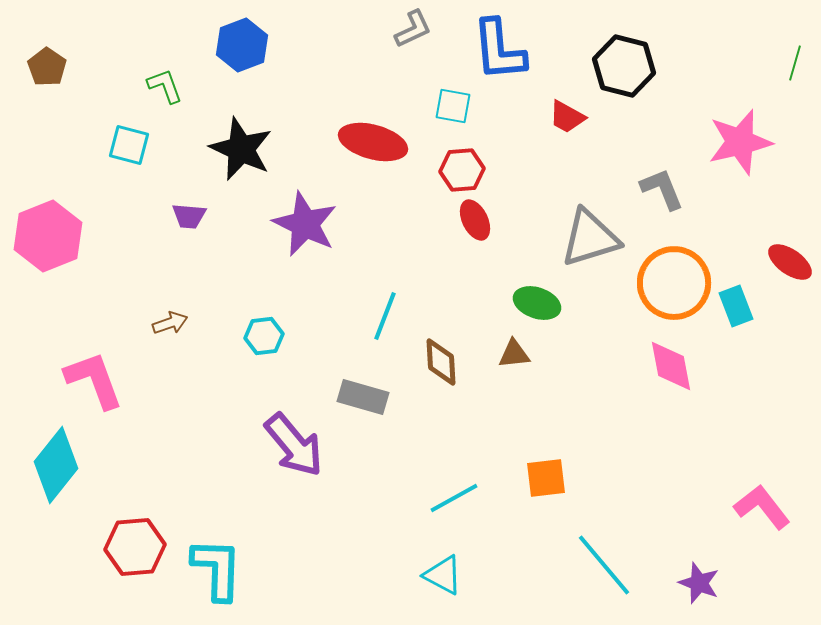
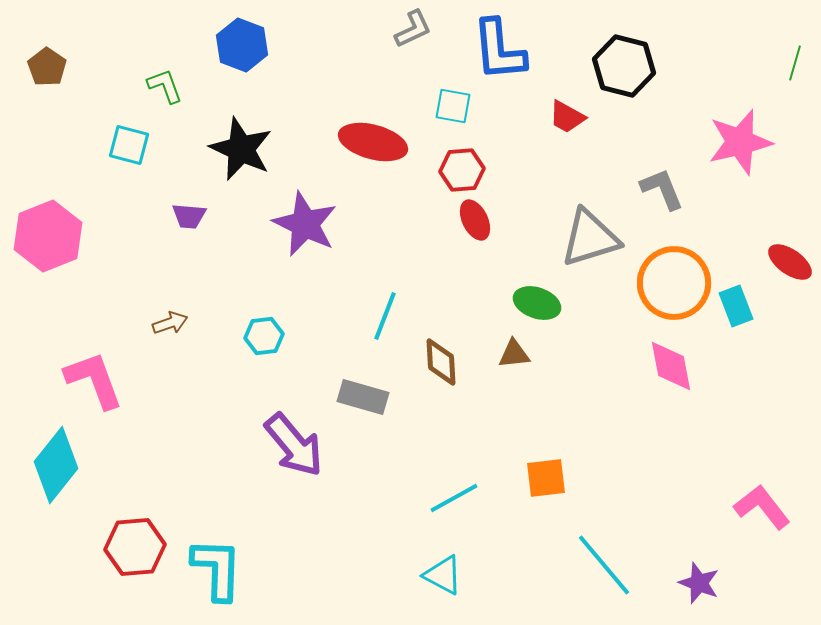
blue hexagon at (242, 45): rotated 18 degrees counterclockwise
